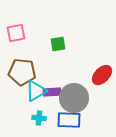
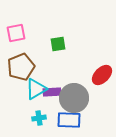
brown pentagon: moved 1 px left, 5 px up; rotated 28 degrees counterclockwise
cyan triangle: moved 2 px up
cyan cross: rotated 16 degrees counterclockwise
